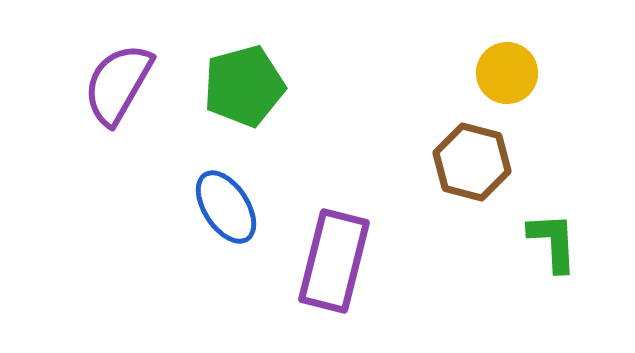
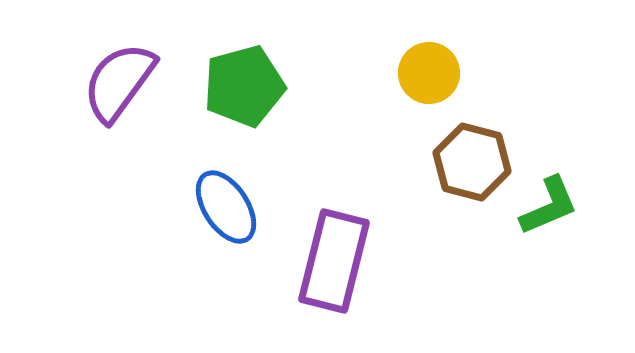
yellow circle: moved 78 px left
purple semicircle: moved 1 px right, 2 px up; rotated 6 degrees clockwise
green L-shape: moved 4 px left, 36 px up; rotated 70 degrees clockwise
